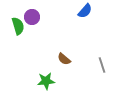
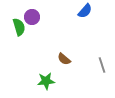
green semicircle: moved 1 px right, 1 px down
